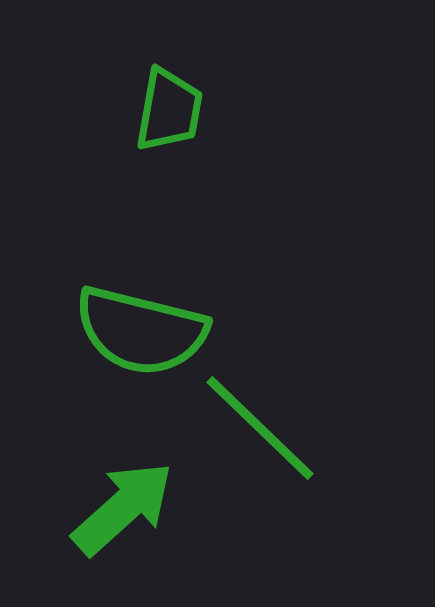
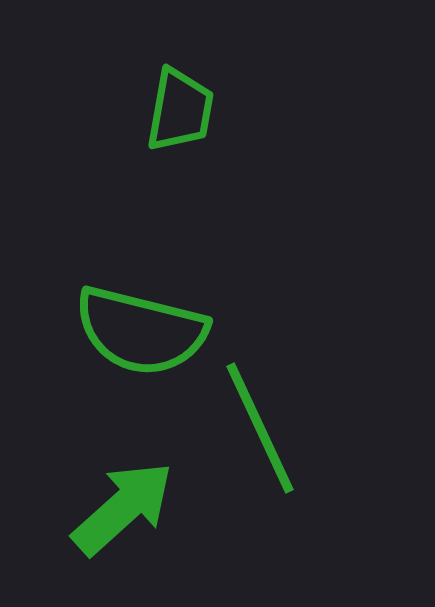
green trapezoid: moved 11 px right
green line: rotated 21 degrees clockwise
